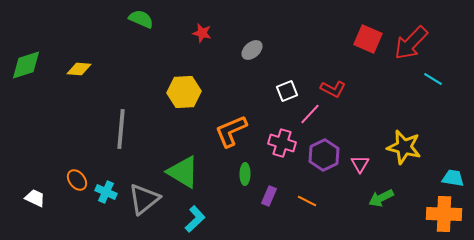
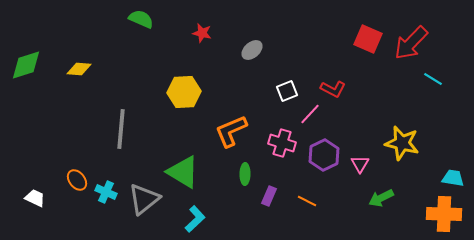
yellow star: moved 2 px left, 4 px up
